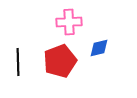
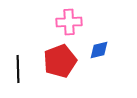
blue diamond: moved 2 px down
black line: moved 7 px down
